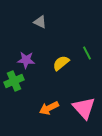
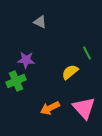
yellow semicircle: moved 9 px right, 9 px down
green cross: moved 2 px right
orange arrow: moved 1 px right
